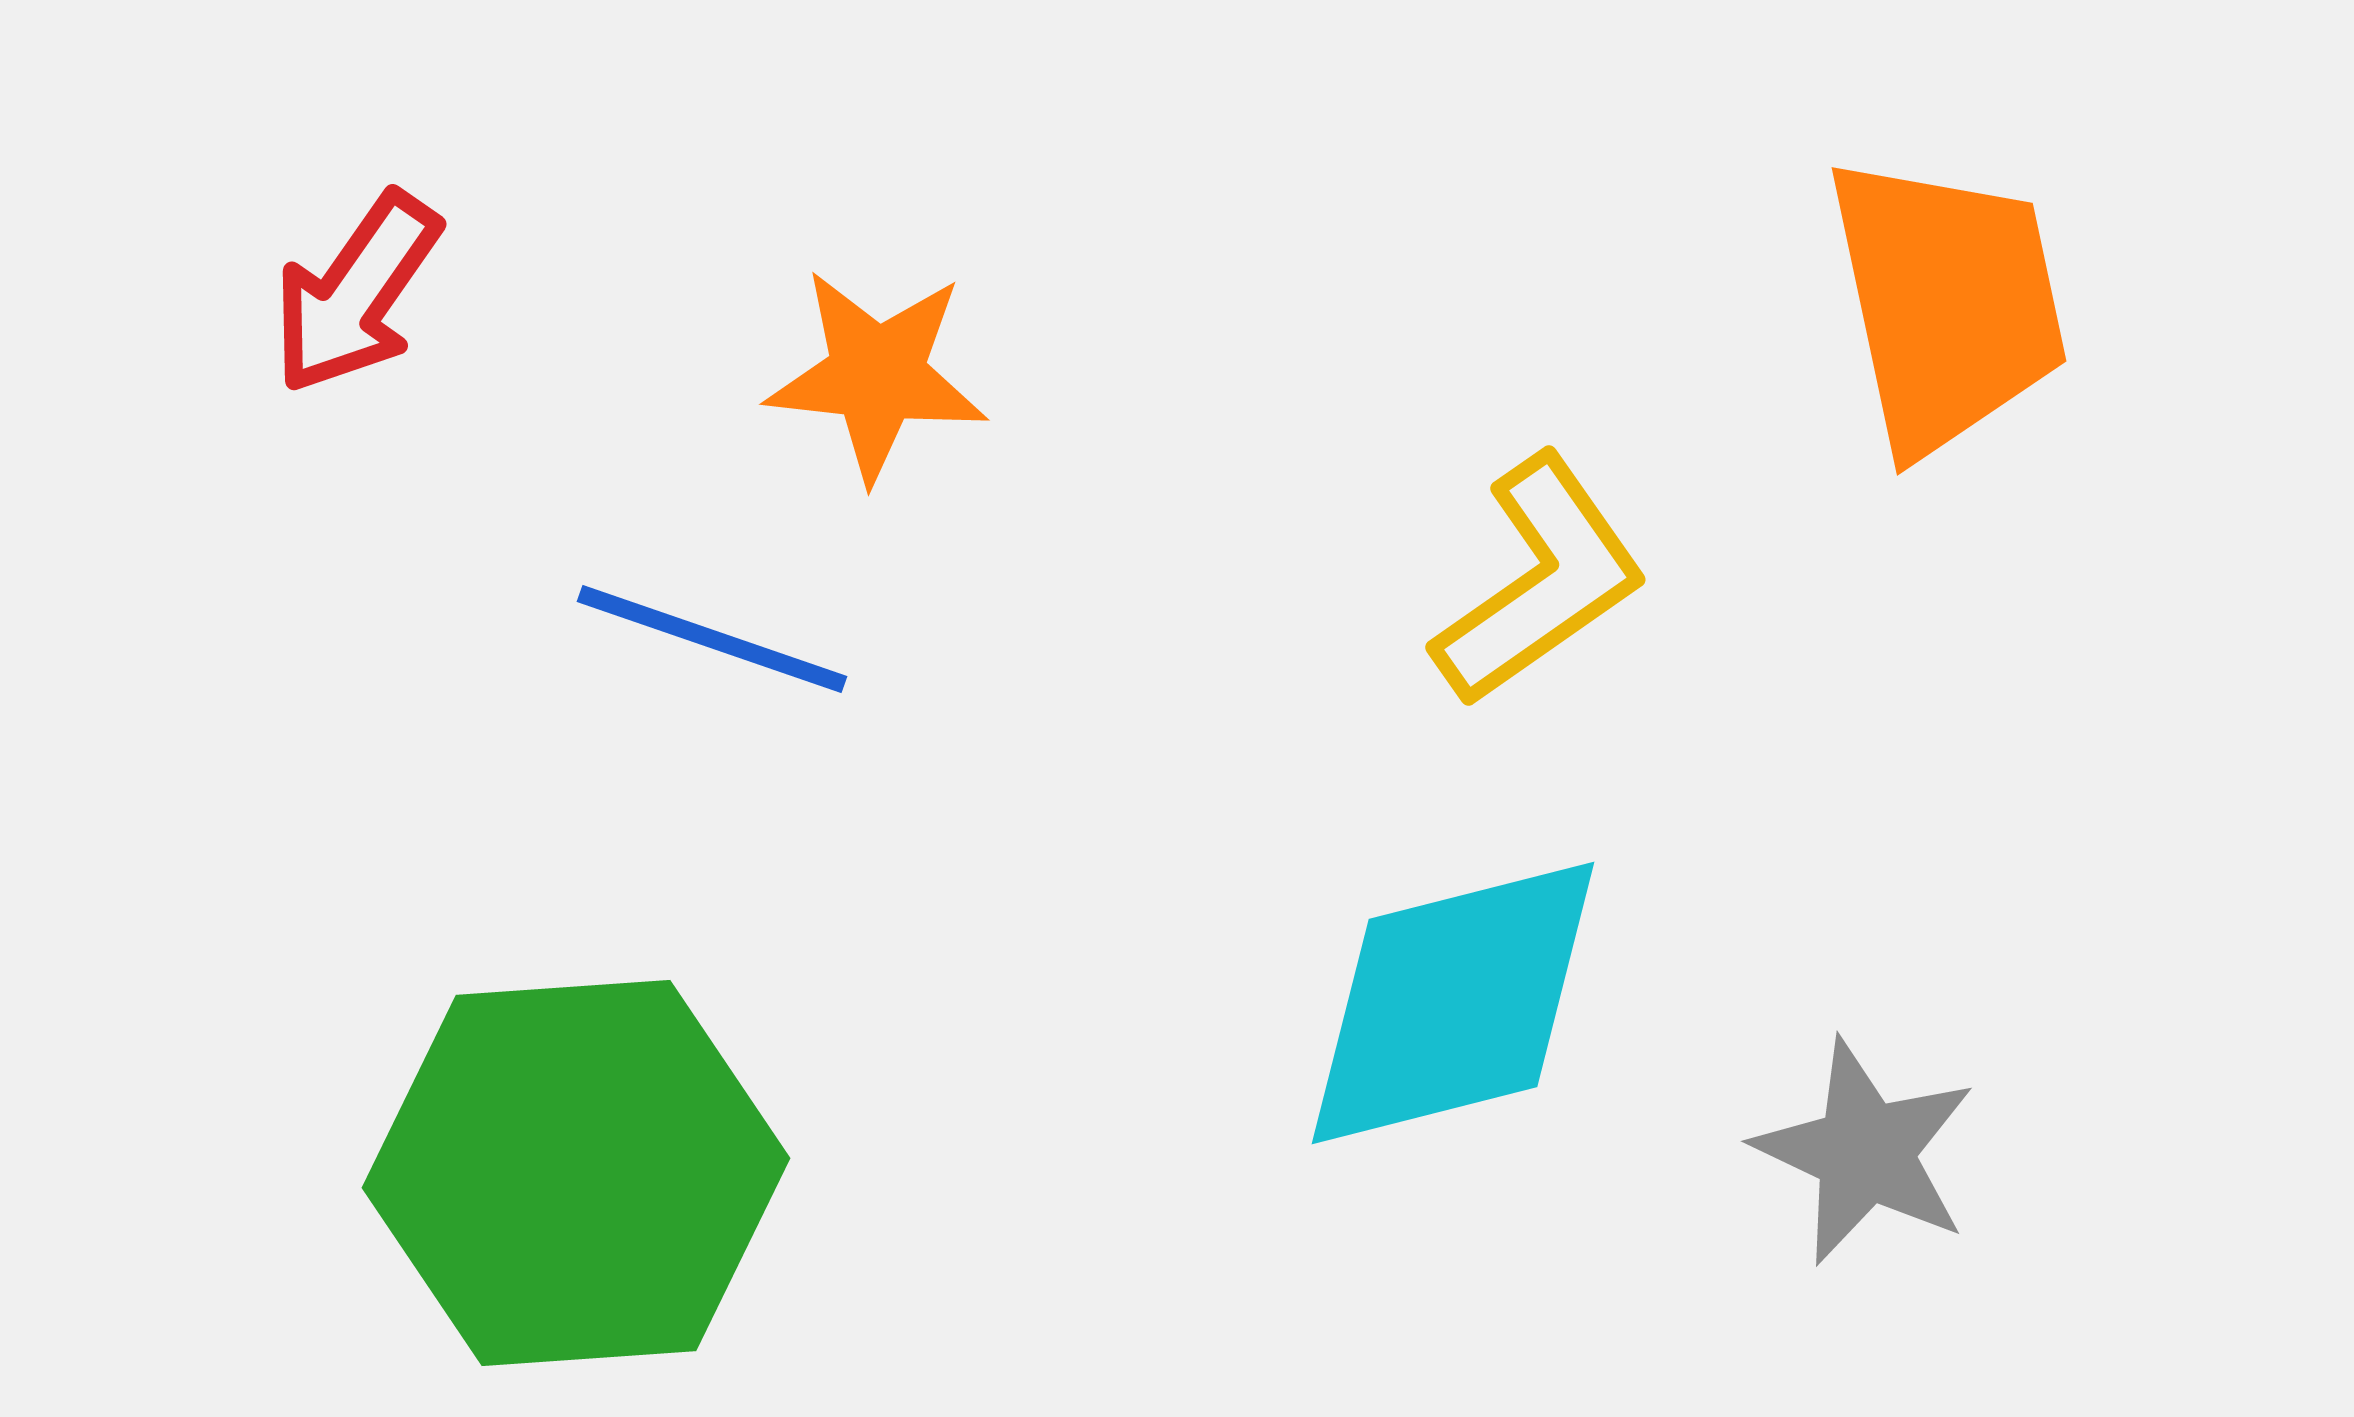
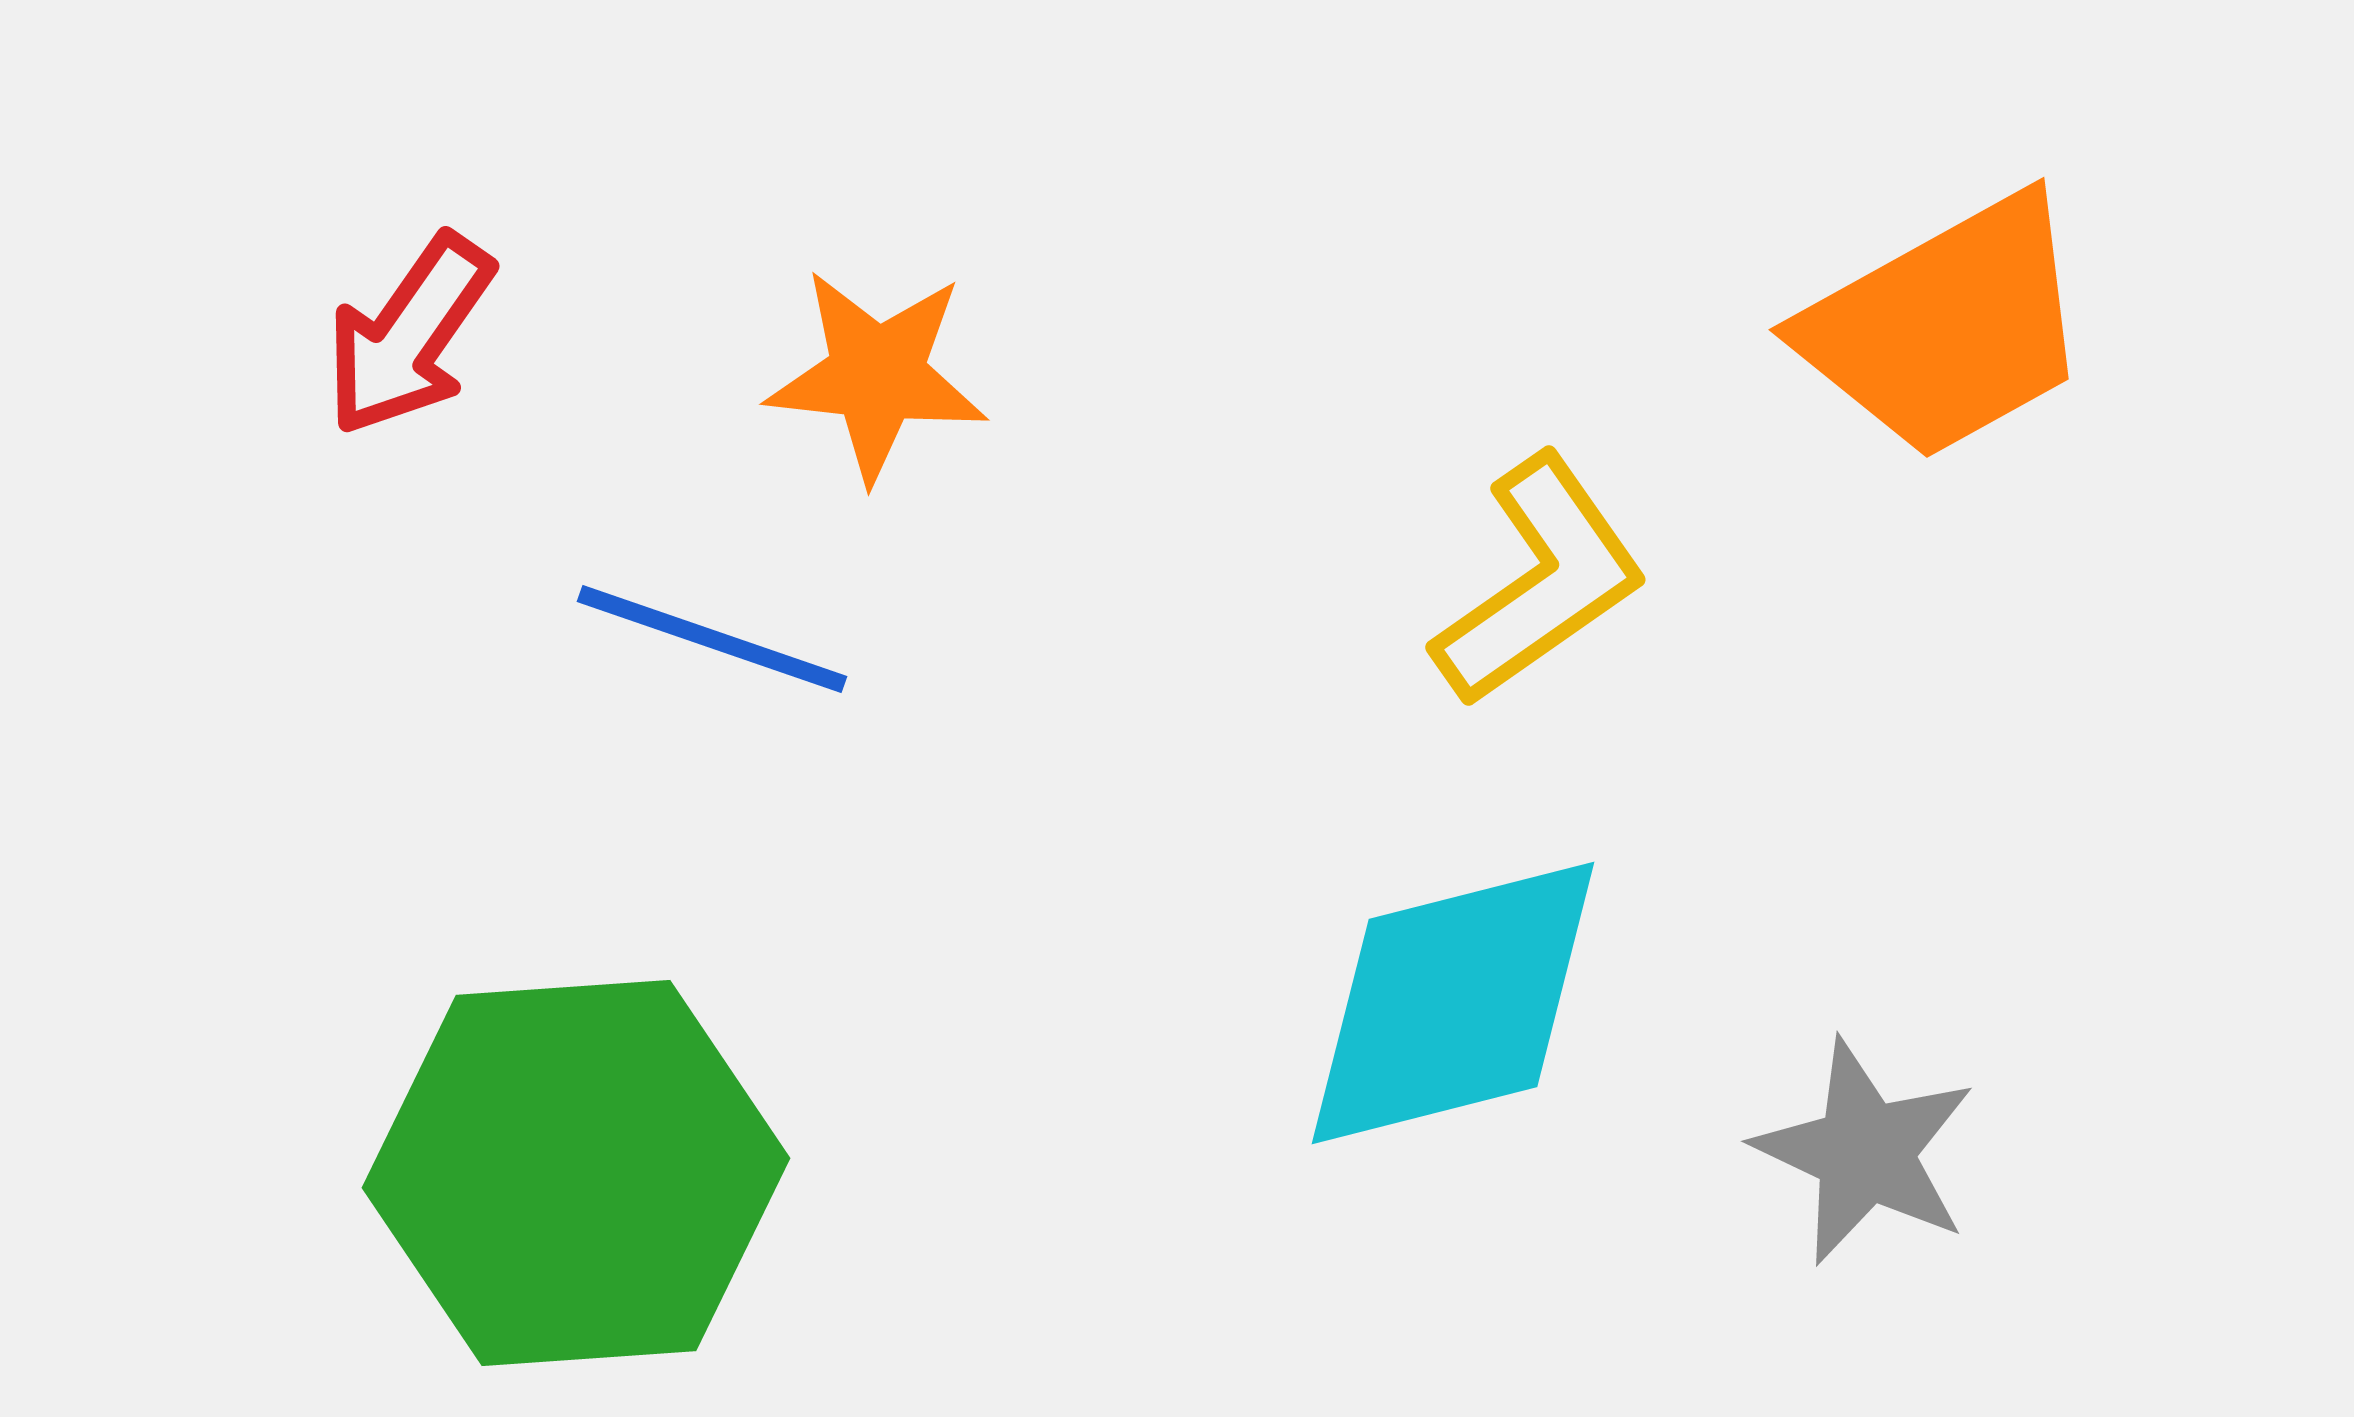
red arrow: moved 53 px right, 42 px down
orange trapezoid: moved 23 px down; rotated 73 degrees clockwise
